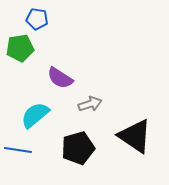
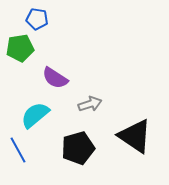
purple semicircle: moved 5 px left
blue line: rotated 52 degrees clockwise
